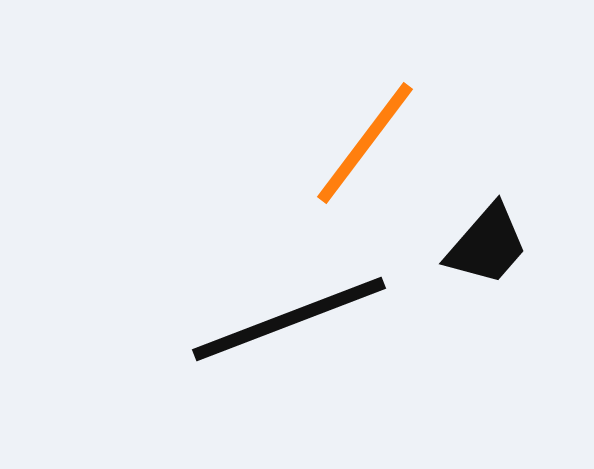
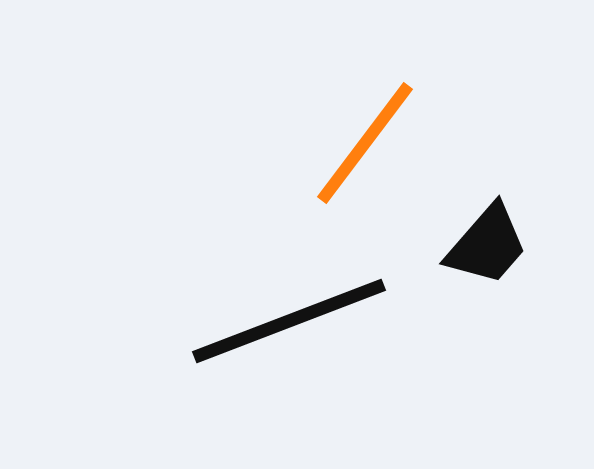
black line: moved 2 px down
